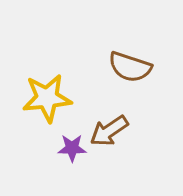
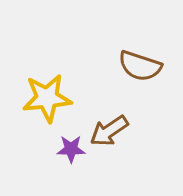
brown semicircle: moved 10 px right, 1 px up
purple star: moved 1 px left, 1 px down
